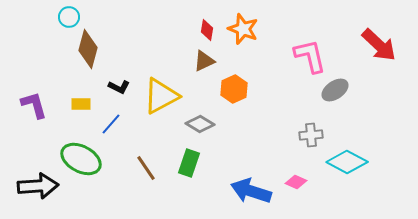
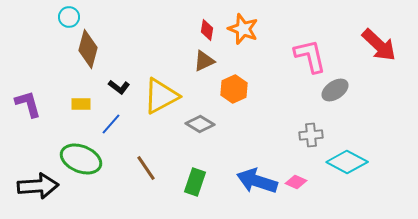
black L-shape: rotated 10 degrees clockwise
purple L-shape: moved 6 px left, 1 px up
green ellipse: rotated 6 degrees counterclockwise
green rectangle: moved 6 px right, 19 px down
blue arrow: moved 6 px right, 10 px up
